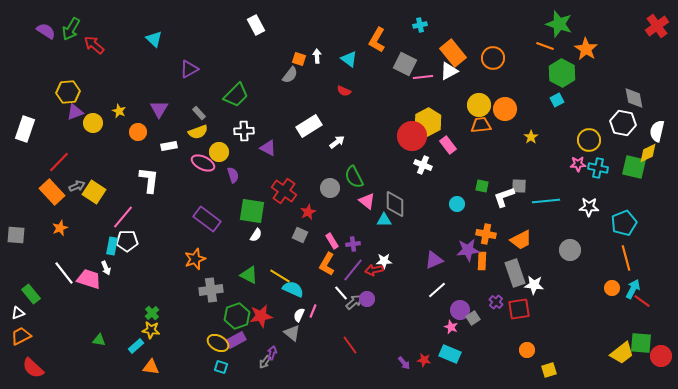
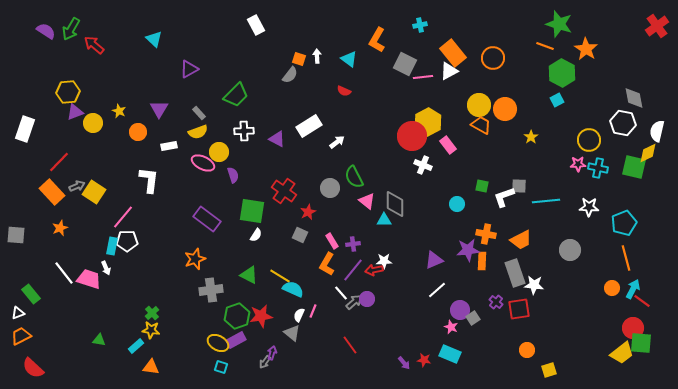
orange trapezoid at (481, 125): rotated 35 degrees clockwise
purple triangle at (268, 148): moved 9 px right, 9 px up
red circle at (661, 356): moved 28 px left, 28 px up
